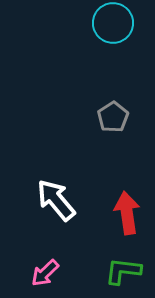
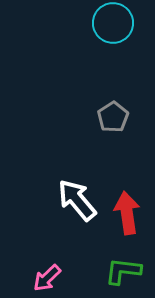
white arrow: moved 21 px right
pink arrow: moved 2 px right, 5 px down
